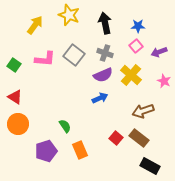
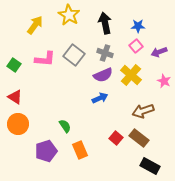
yellow star: rotated 10 degrees clockwise
